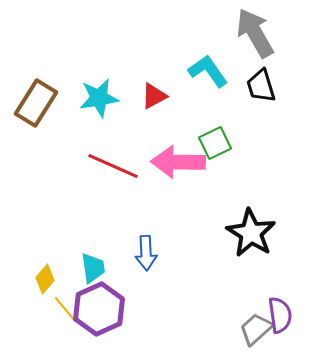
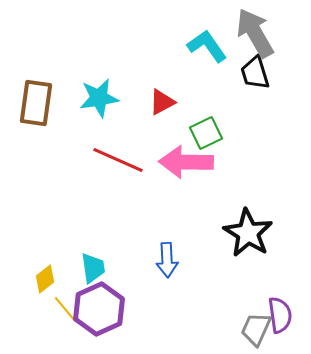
cyan L-shape: moved 1 px left, 25 px up
black trapezoid: moved 6 px left, 13 px up
red triangle: moved 8 px right, 6 px down
brown rectangle: rotated 24 degrees counterclockwise
green square: moved 9 px left, 10 px up
pink arrow: moved 8 px right
red line: moved 5 px right, 6 px up
black star: moved 3 px left
blue arrow: moved 21 px right, 7 px down
yellow diamond: rotated 12 degrees clockwise
gray trapezoid: rotated 24 degrees counterclockwise
